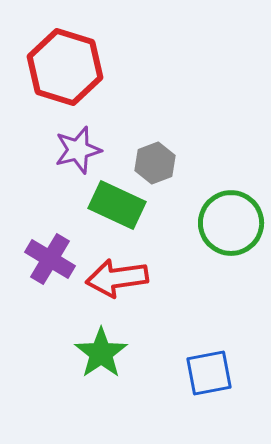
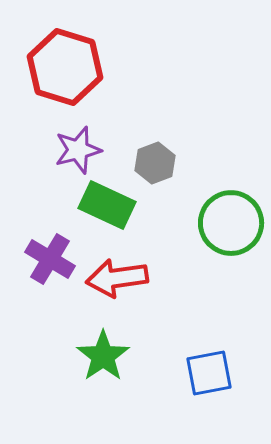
green rectangle: moved 10 px left
green star: moved 2 px right, 3 px down
